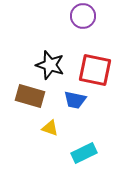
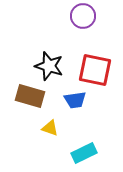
black star: moved 1 px left, 1 px down
blue trapezoid: rotated 20 degrees counterclockwise
